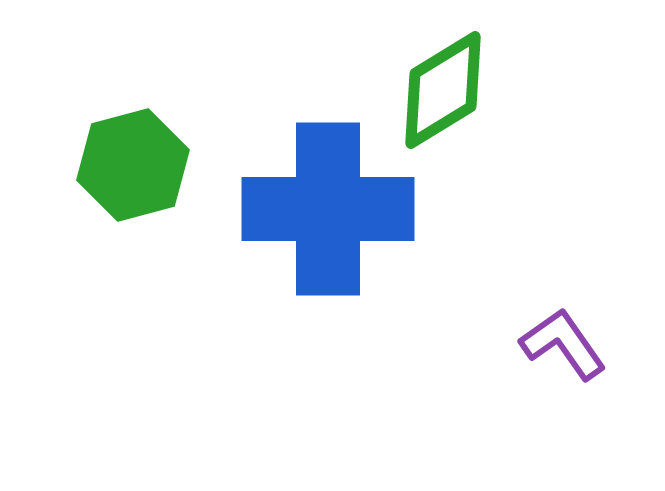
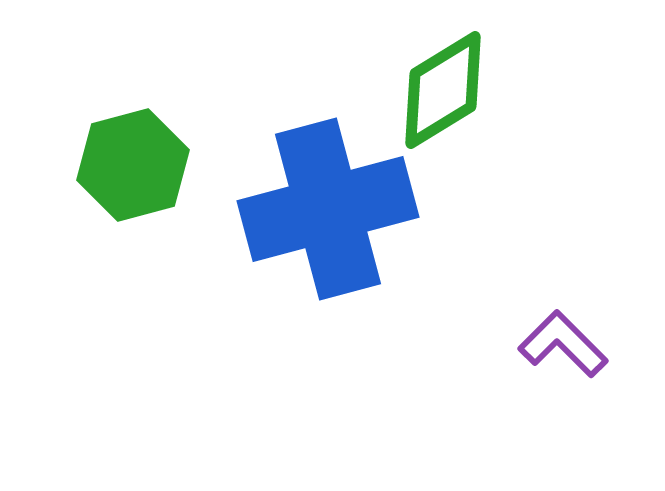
blue cross: rotated 15 degrees counterclockwise
purple L-shape: rotated 10 degrees counterclockwise
